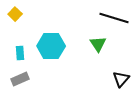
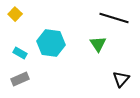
cyan hexagon: moved 3 px up; rotated 8 degrees clockwise
cyan rectangle: rotated 56 degrees counterclockwise
